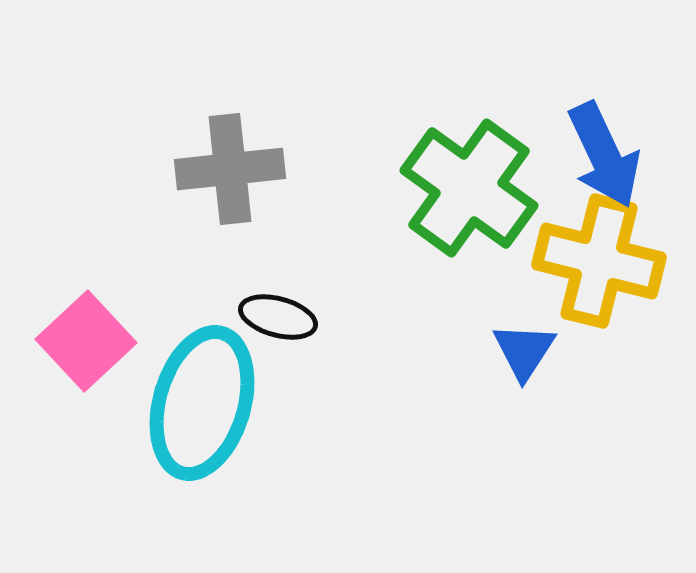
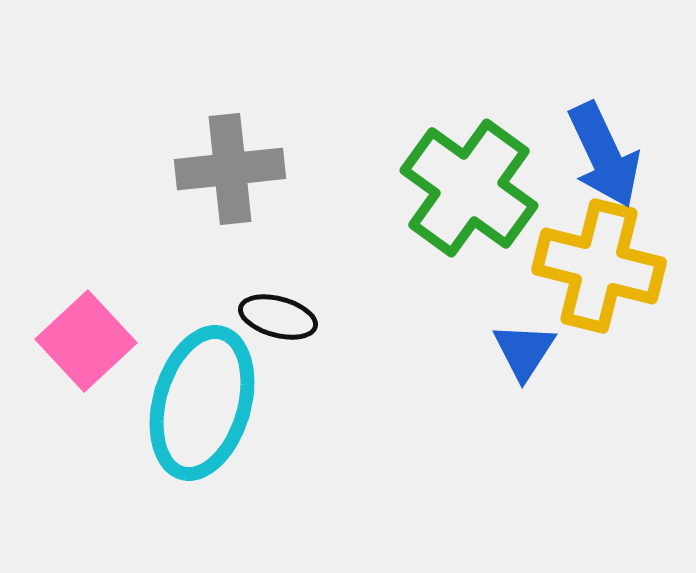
yellow cross: moved 5 px down
